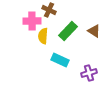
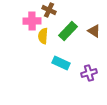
cyan rectangle: moved 1 px right, 3 px down
